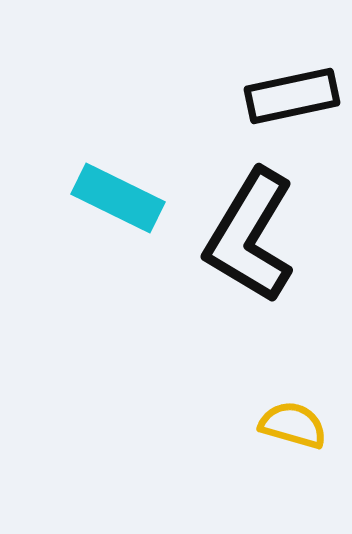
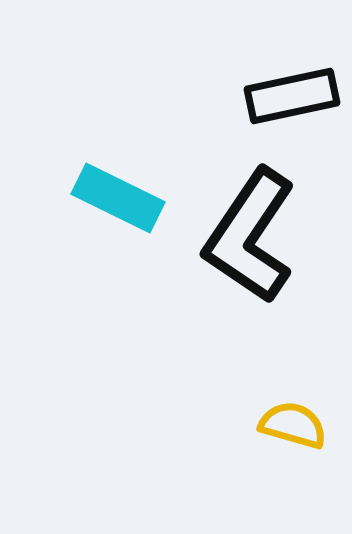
black L-shape: rotated 3 degrees clockwise
